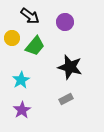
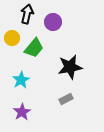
black arrow: moved 3 px left, 2 px up; rotated 114 degrees counterclockwise
purple circle: moved 12 px left
green trapezoid: moved 1 px left, 2 px down
black star: rotated 25 degrees counterclockwise
purple star: moved 2 px down
